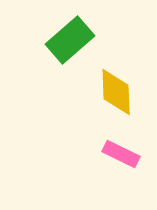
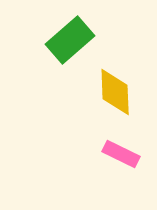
yellow diamond: moved 1 px left
